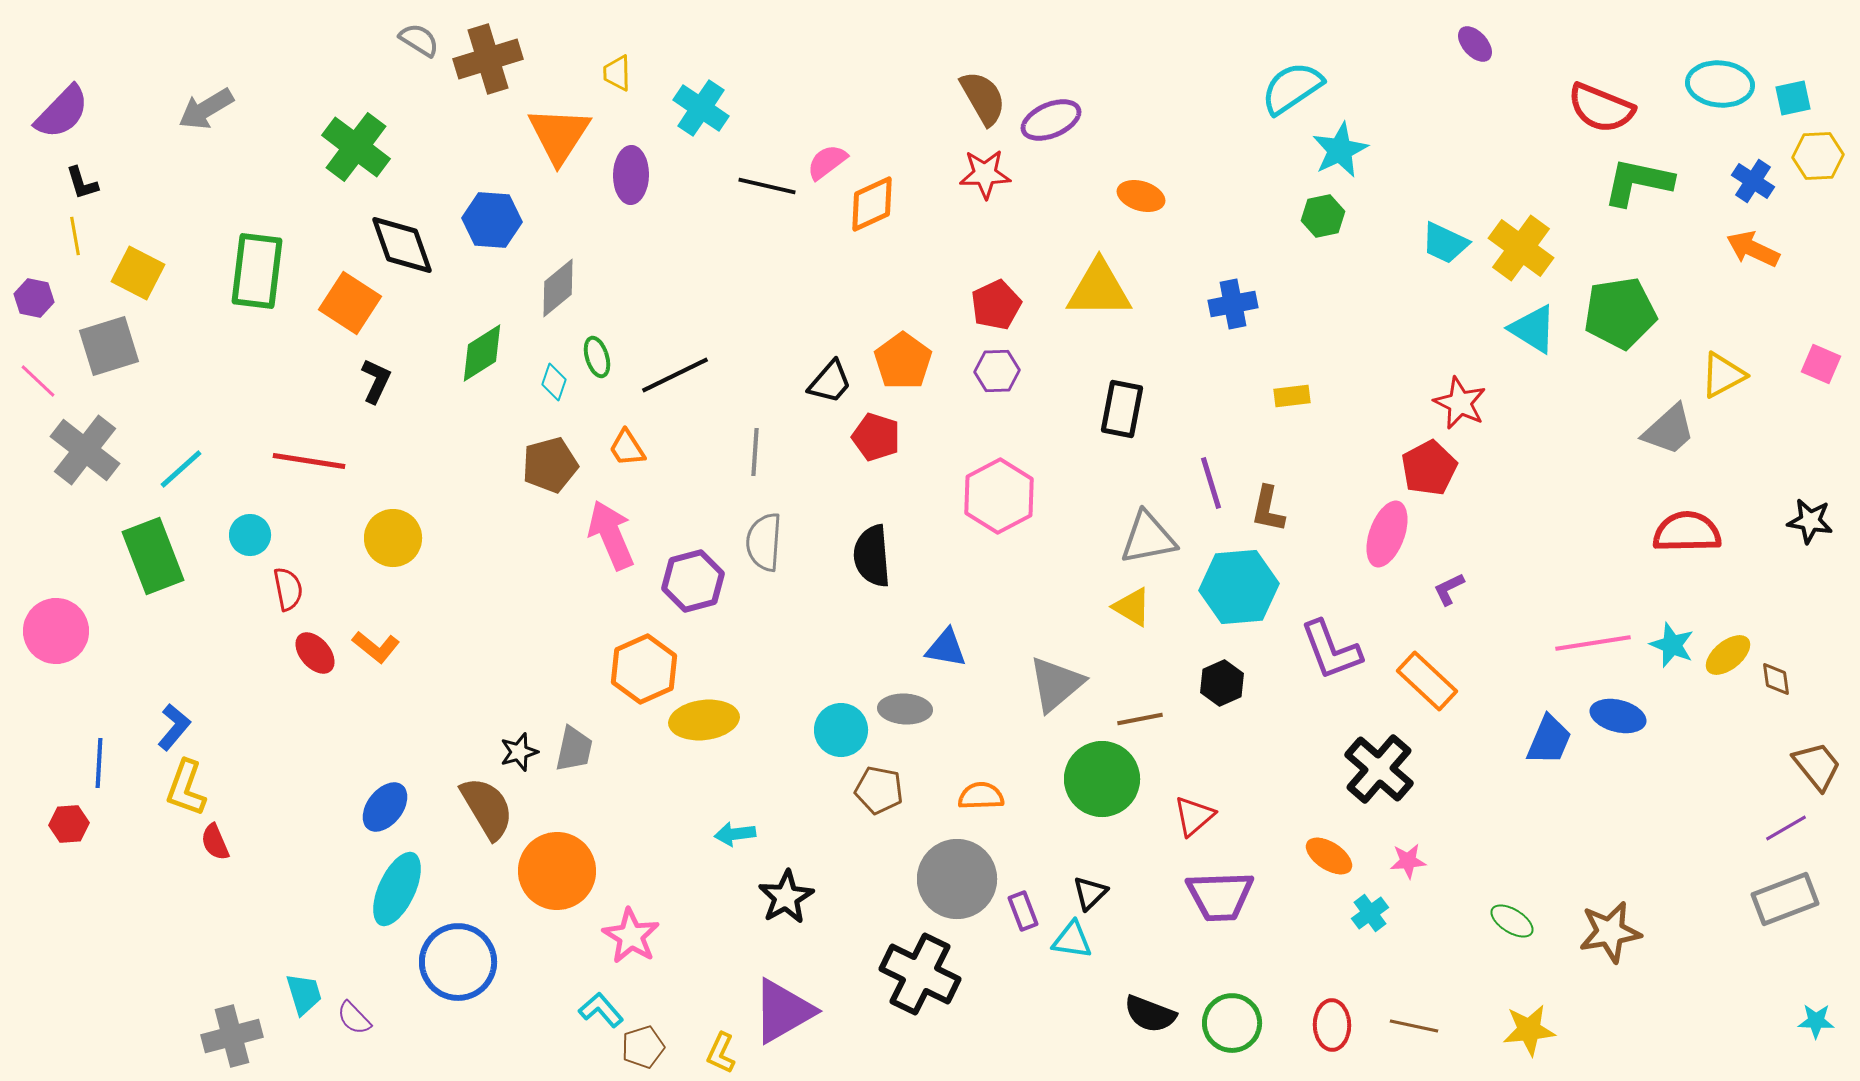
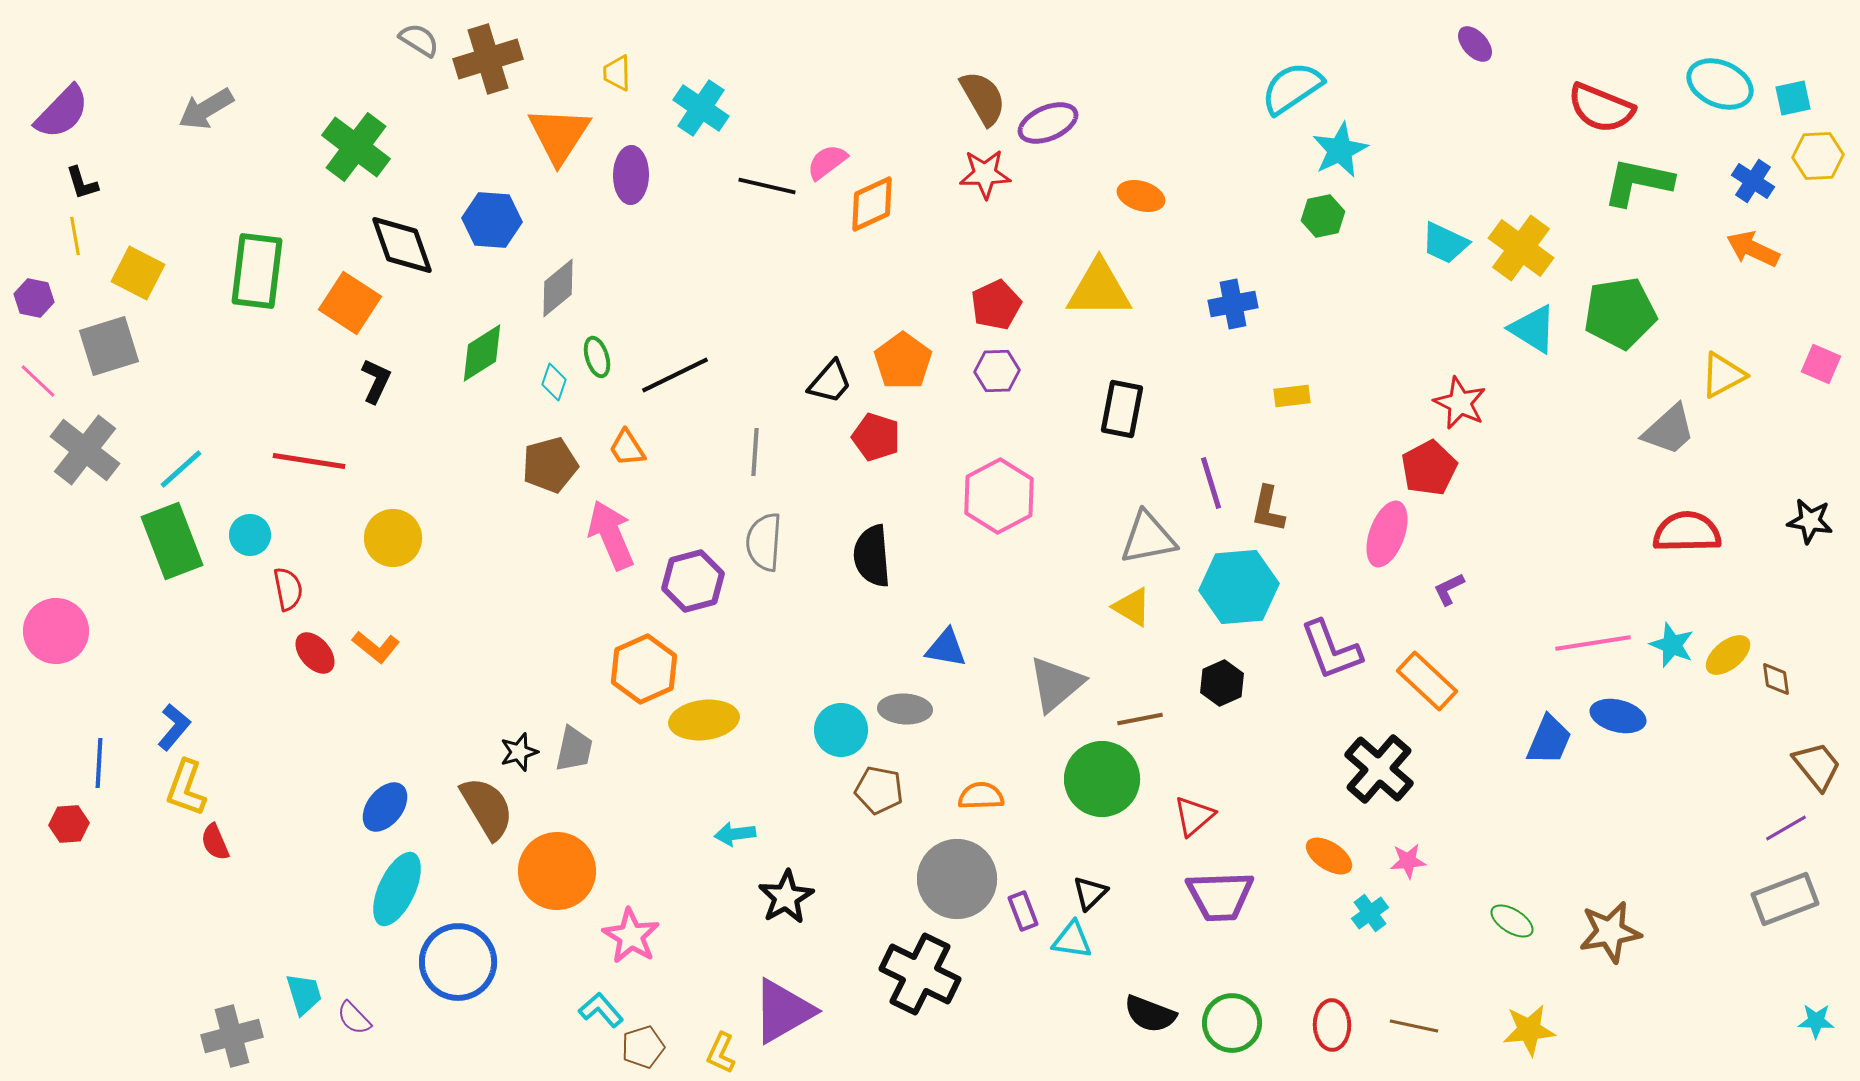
cyan ellipse at (1720, 84): rotated 18 degrees clockwise
purple ellipse at (1051, 120): moved 3 px left, 3 px down
green rectangle at (153, 556): moved 19 px right, 15 px up
